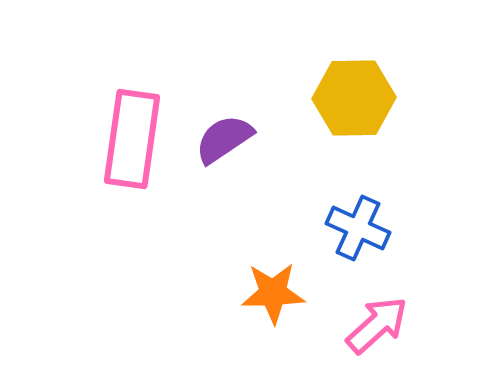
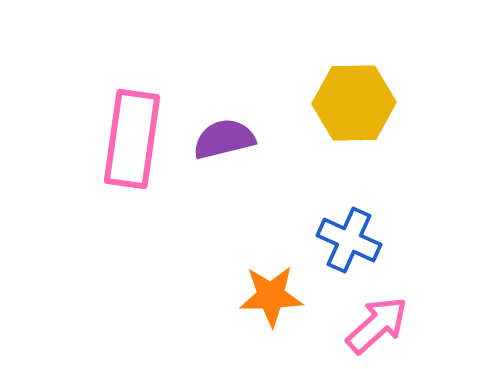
yellow hexagon: moved 5 px down
purple semicircle: rotated 20 degrees clockwise
blue cross: moved 9 px left, 12 px down
orange star: moved 2 px left, 3 px down
